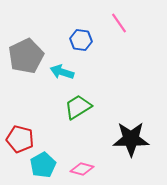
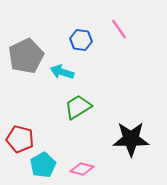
pink line: moved 6 px down
